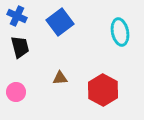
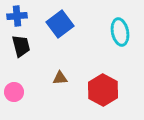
blue cross: rotated 30 degrees counterclockwise
blue square: moved 2 px down
black trapezoid: moved 1 px right, 1 px up
pink circle: moved 2 px left
